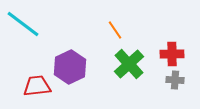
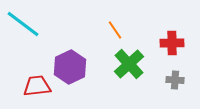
red cross: moved 11 px up
